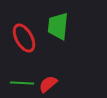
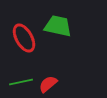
green trapezoid: rotated 96 degrees clockwise
green line: moved 1 px left, 1 px up; rotated 15 degrees counterclockwise
